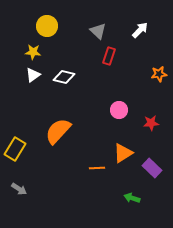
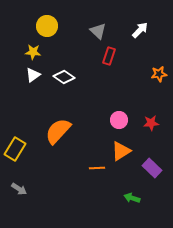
white diamond: rotated 20 degrees clockwise
pink circle: moved 10 px down
orange triangle: moved 2 px left, 2 px up
